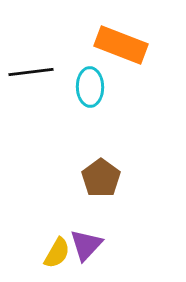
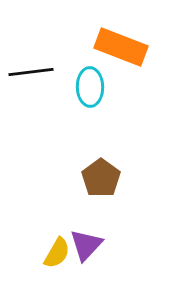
orange rectangle: moved 2 px down
